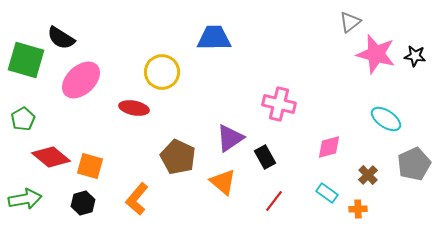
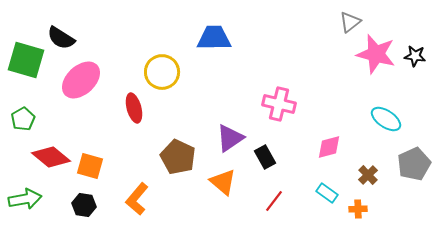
red ellipse: rotated 64 degrees clockwise
black hexagon: moved 1 px right, 2 px down; rotated 25 degrees clockwise
